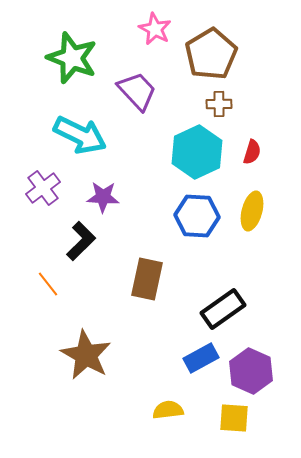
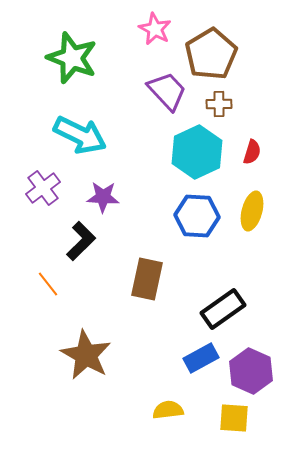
purple trapezoid: moved 30 px right
